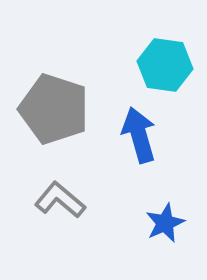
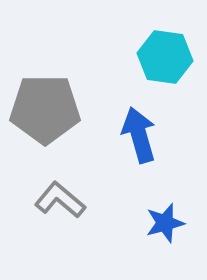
cyan hexagon: moved 8 px up
gray pentagon: moved 9 px left; rotated 18 degrees counterclockwise
blue star: rotated 9 degrees clockwise
